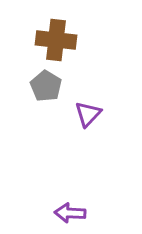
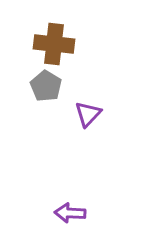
brown cross: moved 2 px left, 4 px down
